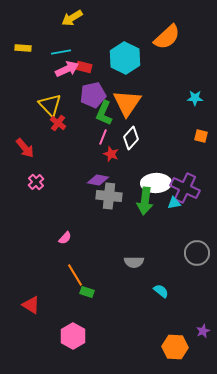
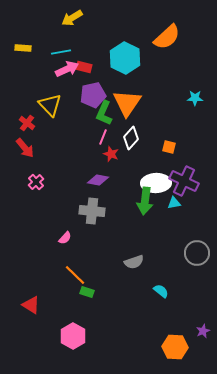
red cross: moved 31 px left
orange square: moved 32 px left, 11 px down
purple cross: moved 1 px left, 7 px up
gray cross: moved 17 px left, 15 px down
gray semicircle: rotated 18 degrees counterclockwise
orange line: rotated 15 degrees counterclockwise
